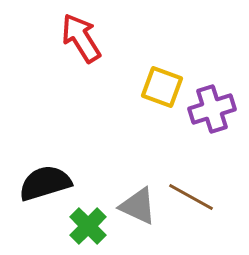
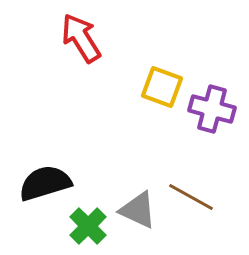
purple cross: rotated 33 degrees clockwise
gray triangle: moved 4 px down
